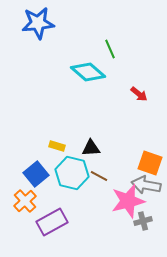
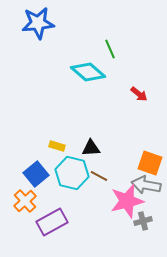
pink star: moved 1 px left
